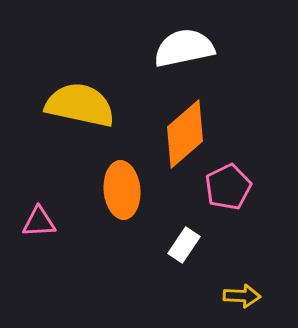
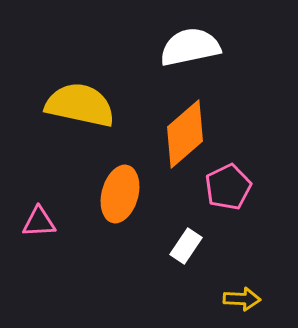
white semicircle: moved 6 px right, 1 px up
orange ellipse: moved 2 px left, 4 px down; rotated 20 degrees clockwise
white rectangle: moved 2 px right, 1 px down
yellow arrow: moved 3 px down
